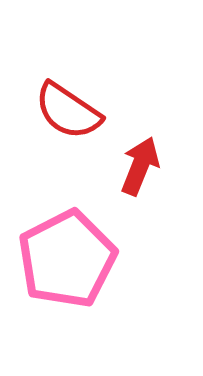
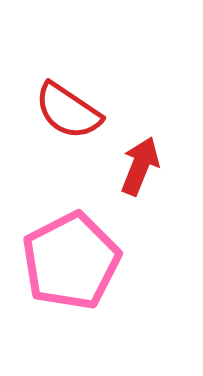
pink pentagon: moved 4 px right, 2 px down
